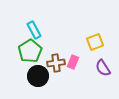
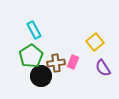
yellow square: rotated 18 degrees counterclockwise
green pentagon: moved 1 px right, 5 px down
black circle: moved 3 px right
